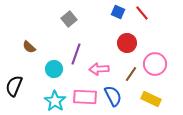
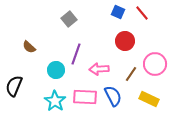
red circle: moved 2 px left, 2 px up
cyan circle: moved 2 px right, 1 px down
yellow rectangle: moved 2 px left
